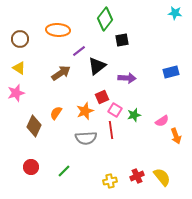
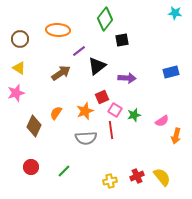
orange arrow: rotated 35 degrees clockwise
